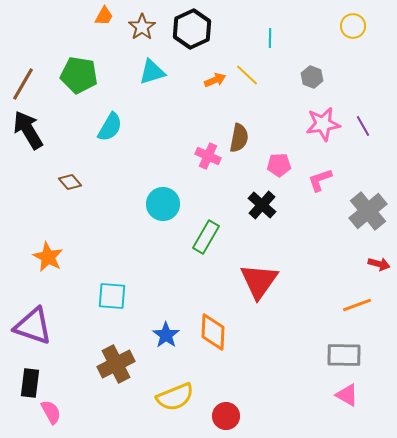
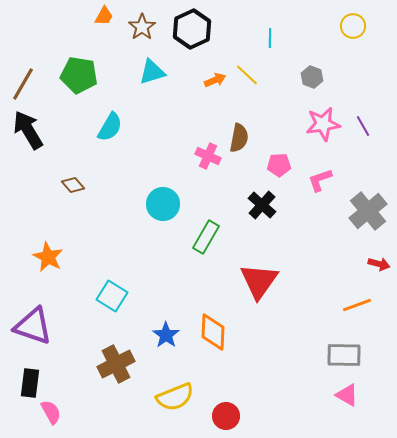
brown diamond: moved 3 px right, 3 px down
cyan square: rotated 28 degrees clockwise
